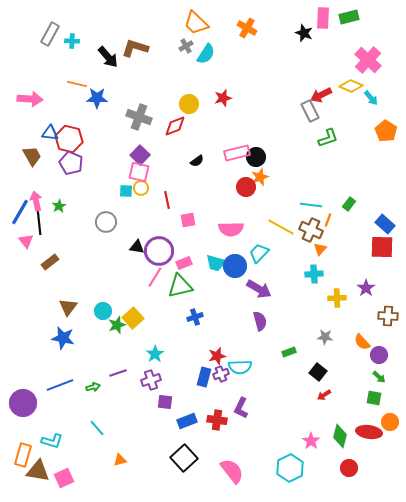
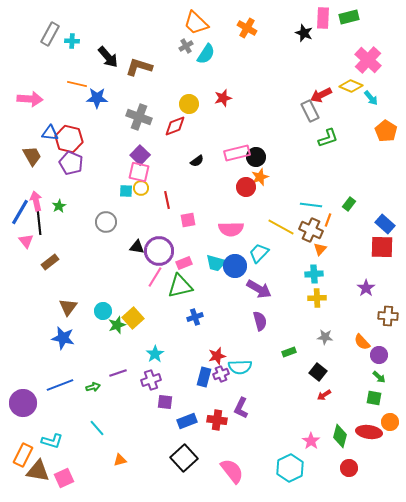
brown L-shape at (135, 48): moved 4 px right, 19 px down
yellow cross at (337, 298): moved 20 px left
orange rectangle at (23, 455): rotated 10 degrees clockwise
